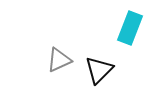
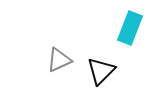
black triangle: moved 2 px right, 1 px down
